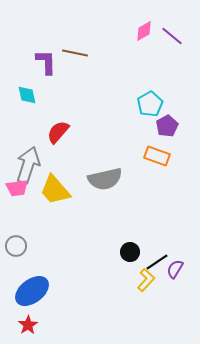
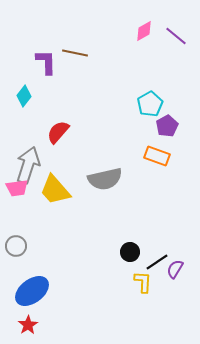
purple line: moved 4 px right
cyan diamond: moved 3 px left, 1 px down; rotated 50 degrees clockwise
yellow L-shape: moved 3 px left, 2 px down; rotated 40 degrees counterclockwise
